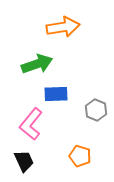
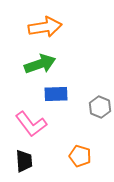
orange arrow: moved 18 px left
green arrow: moved 3 px right
gray hexagon: moved 4 px right, 3 px up
pink L-shape: rotated 76 degrees counterclockwise
black trapezoid: rotated 20 degrees clockwise
